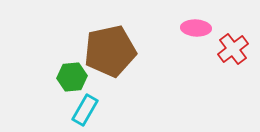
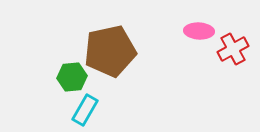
pink ellipse: moved 3 px right, 3 px down
red cross: rotated 8 degrees clockwise
